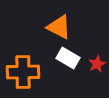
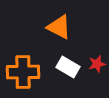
white rectangle: moved 9 px down
red star: rotated 12 degrees clockwise
